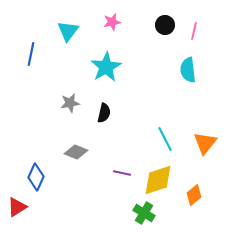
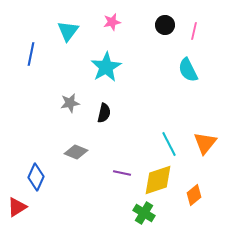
cyan semicircle: rotated 20 degrees counterclockwise
cyan line: moved 4 px right, 5 px down
